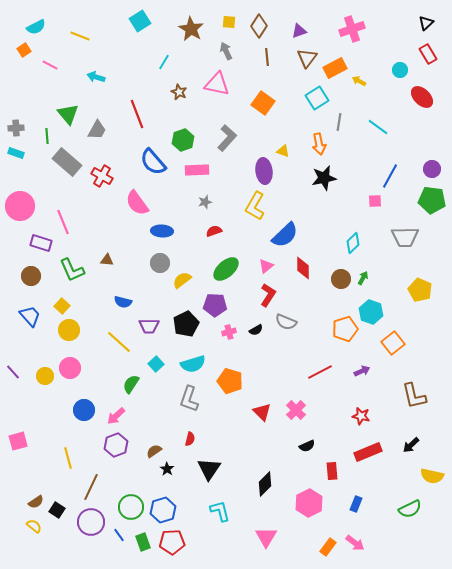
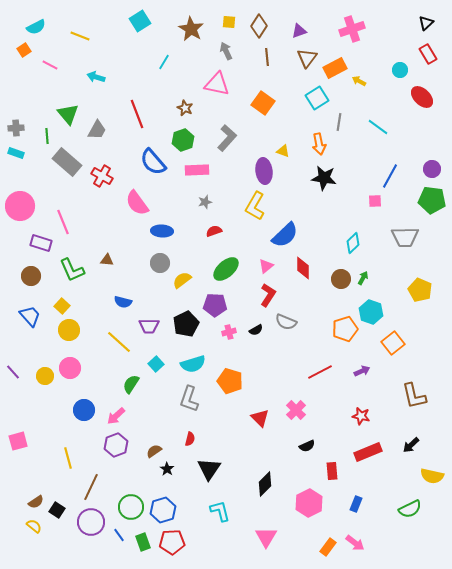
brown star at (179, 92): moved 6 px right, 16 px down
black star at (324, 178): rotated 20 degrees clockwise
red triangle at (262, 412): moved 2 px left, 6 px down
